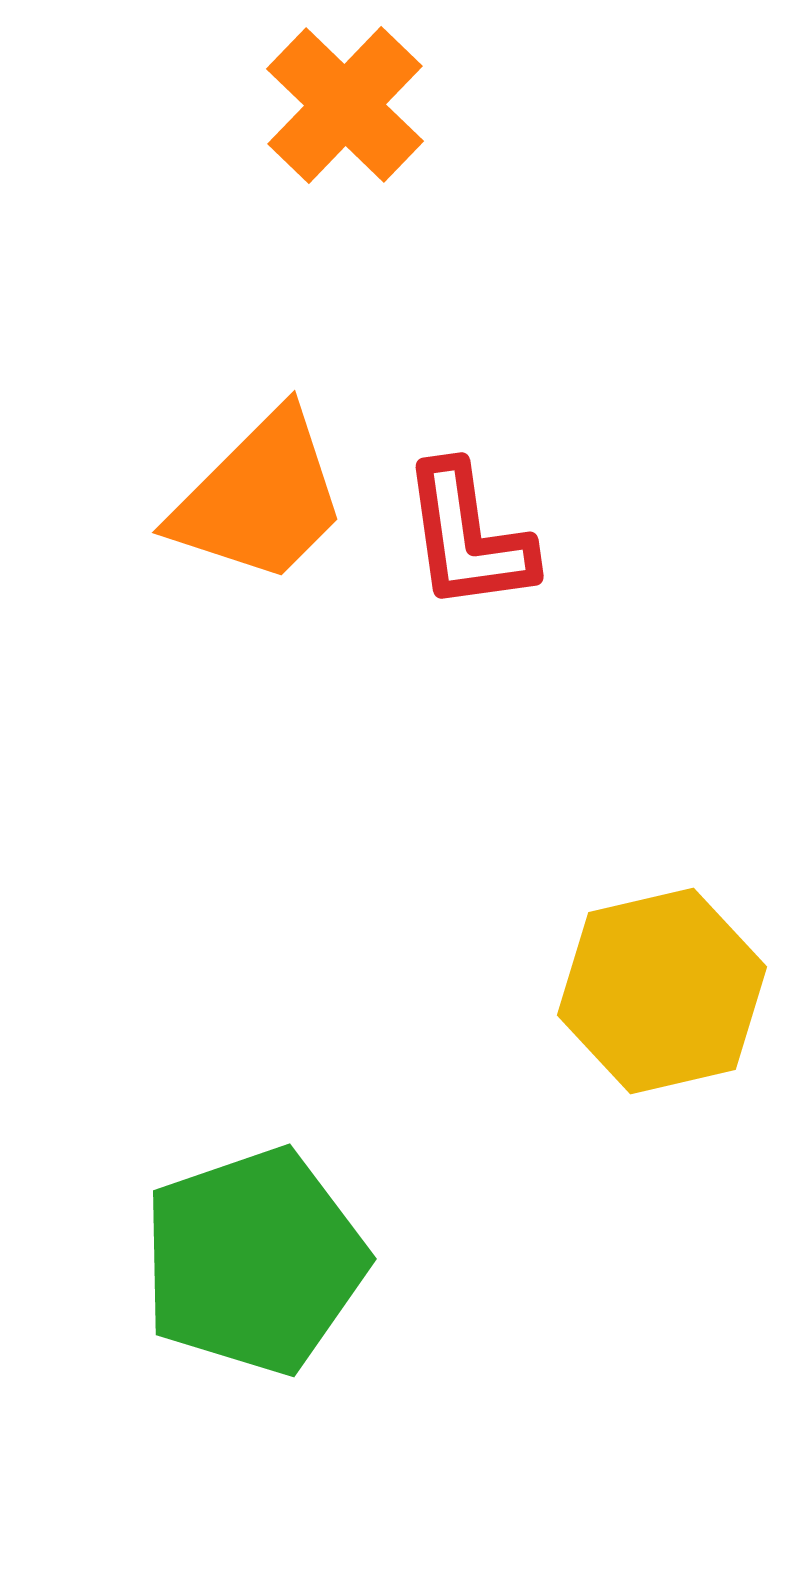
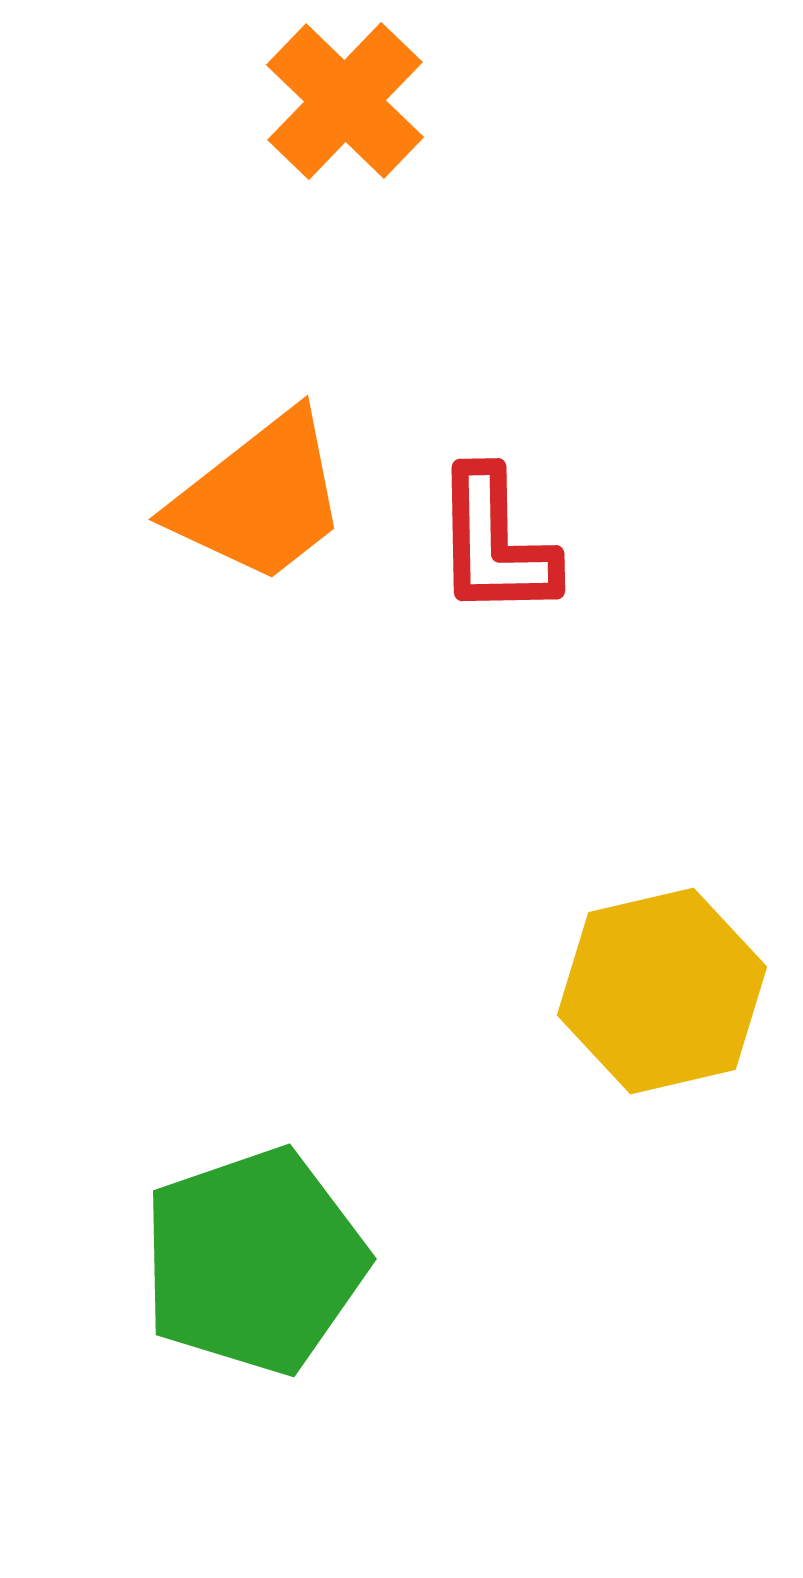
orange cross: moved 4 px up
orange trapezoid: rotated 7 degrees clockwise
red L-shape: moved 27 px right, 6 px down; rotated 7 degrees clockwise
